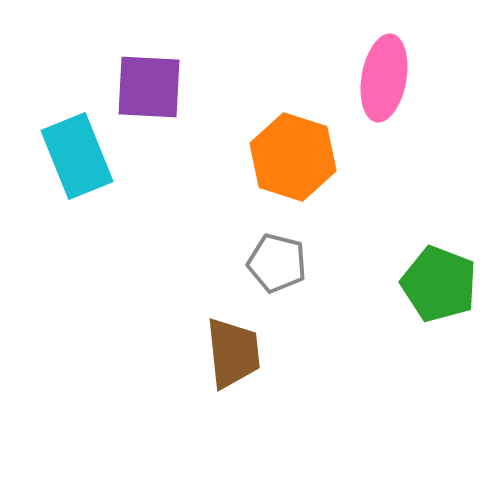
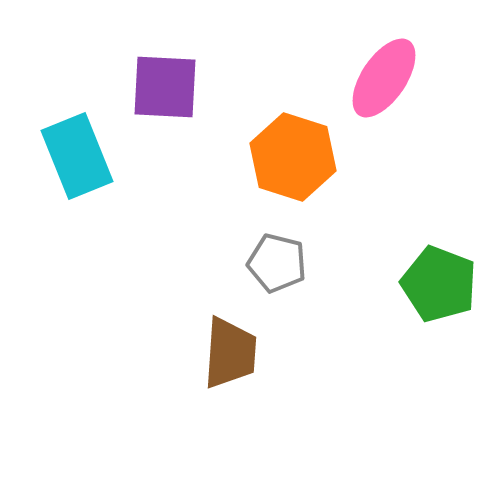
pink ellipse: rotated 24 degrees clockwise
purple square: moved 16 px right
brown trapezoid: moved 3 px left; rotated 10 degrees clockwise
